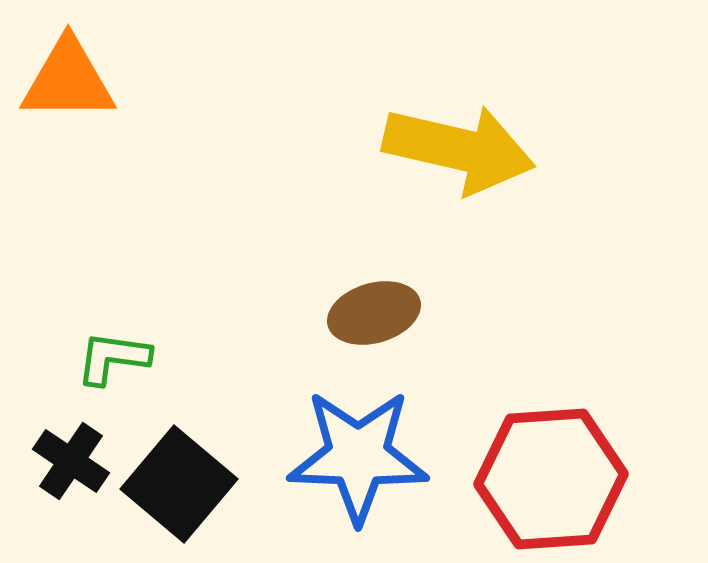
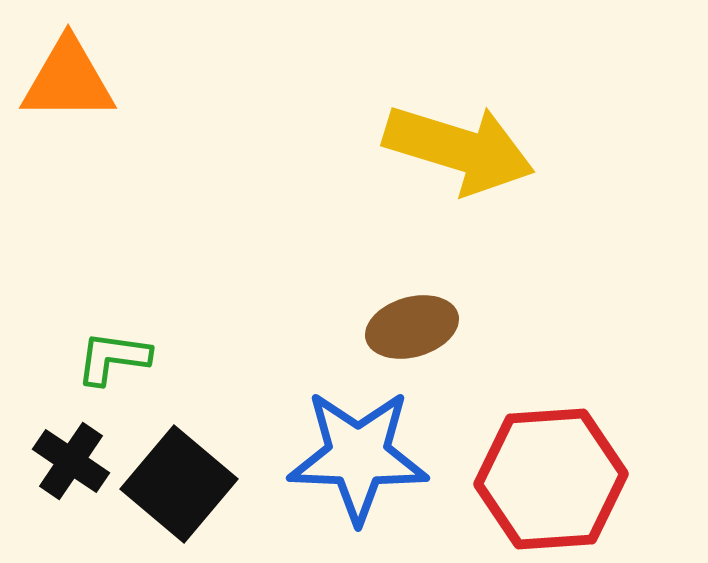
yellow arrow: rotated 4 degrees clockwise
brown ellipse: moved 38 px right, 14 px down
